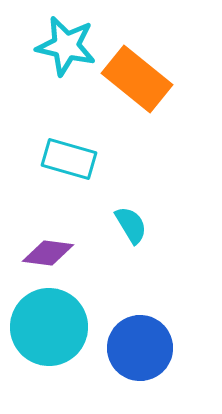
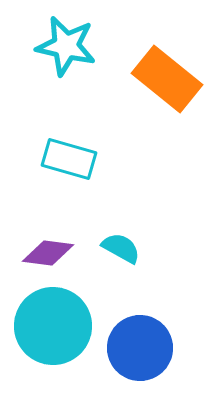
orange rectangle: moved 30 px right
cyan semicircle: moved 10 px left, 23 px down; rotated 30 degrees counterclockwise
cyan circle: moved 4 px right, 1 px up
